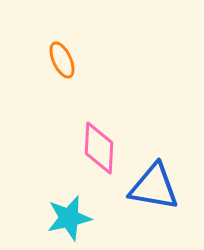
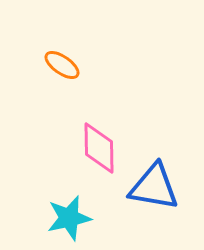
orange ellipse: moved 5 px down; rotated 30 degrees counterclockwise
pink diamond: rotated 4 degrees counterclockwise
